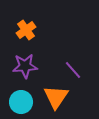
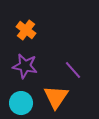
orange cross: rotated 18 degrees counterclockwise
purple star: rotated 15 degrees clockwise
cyan circle: moved 1 px down
